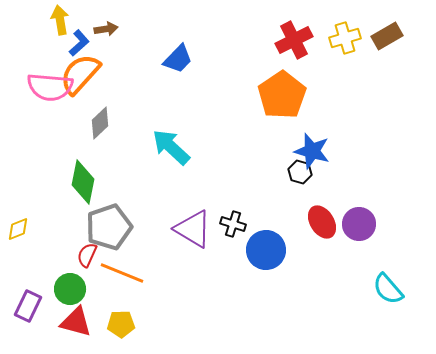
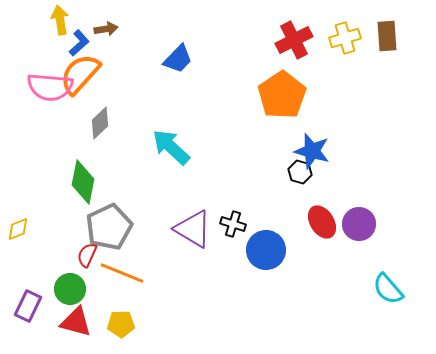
brown rectangle: rotated 64 degrees counterclockwise
gray pentagon: rotated 6 degrees counterclockwise
